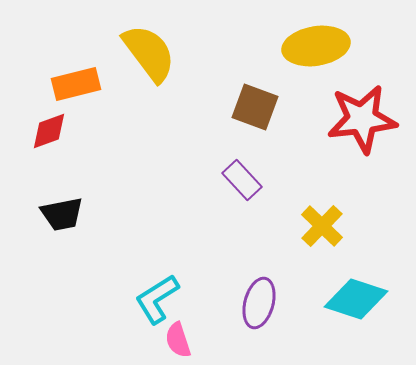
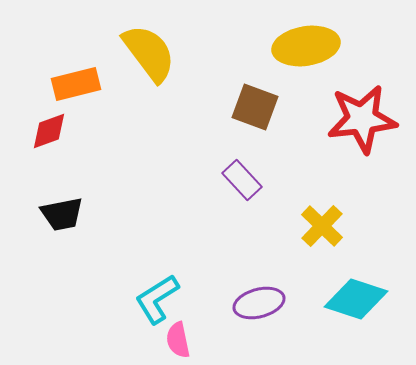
yellow ellipse: moved 10 px left
purple ellipse: rotated 60 degrees clockwise
pink semicircle: rotated 6 degrees clockwise
